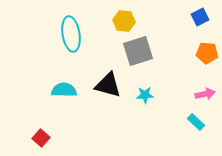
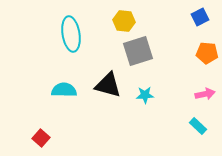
cyan rectangle: moved 2 px right, 4 px down
